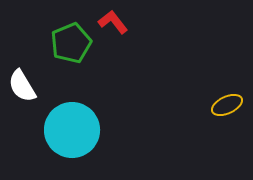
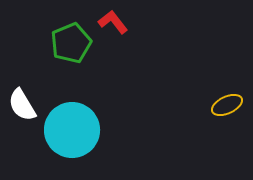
white semicircle: moved 19 px down
